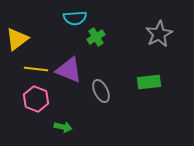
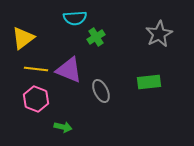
yellow triangle: moved 6 px right, 1 px up
